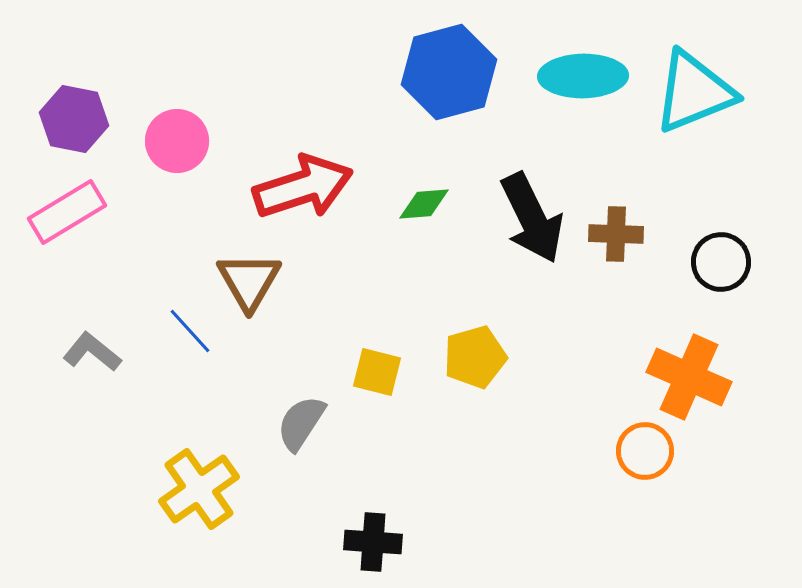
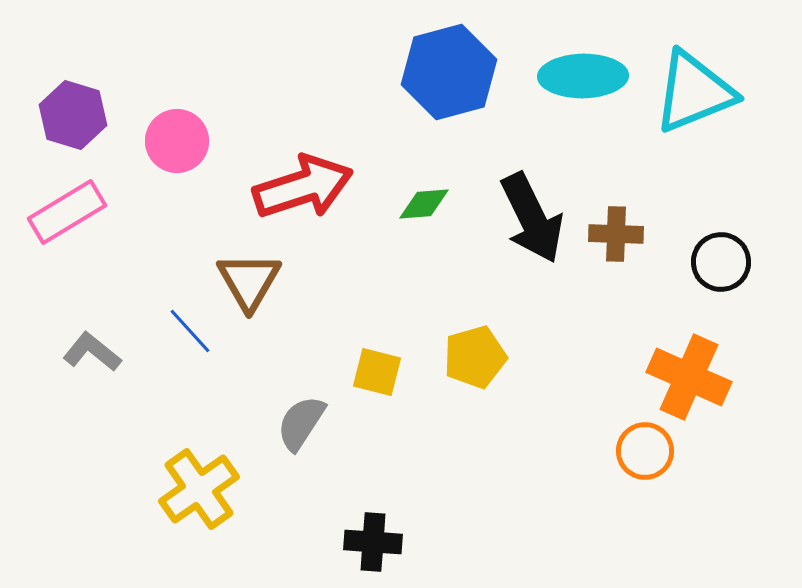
purple hexagon: moved 1 px left, 4 px up; rotated 6 degrees clockwise
